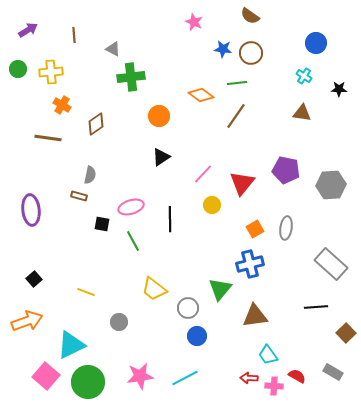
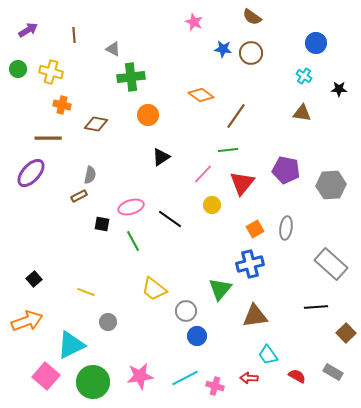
brown semicircle at (250, 16): moved 2 px right, 1 px down
yellow cross at (51, 72): rotated 20 degrees clockwise
green line at (237, 83): moved 9 px left, 67 px down
orange cross at (62, 105): rotated 18 degrees counterclockwise
orange circle at (159, 116): moved 11 px left, 1 px up
brown diamond at (96, 124): rotated 45 degrees clockwise
brown line at (48, 138): rotated 8 degrees counterclockwise
brown rectangle at (79, 196): rotated 42 degrees counterclockwise
purple ellipse at (31, 210): moved 37 px up; rotated 48 degrees clockwise
black line at (170, 219): rotated 55 degrees counterclockwise
gray circle at (188, 308): moved 2 px left, 3 px down
gray circle at (119, 322): moved 11 px left
green circle at (88, 382): moved 5 px right
pink cross at (274, 386): moved 59 px left; rotated 12 degrees clockwise
